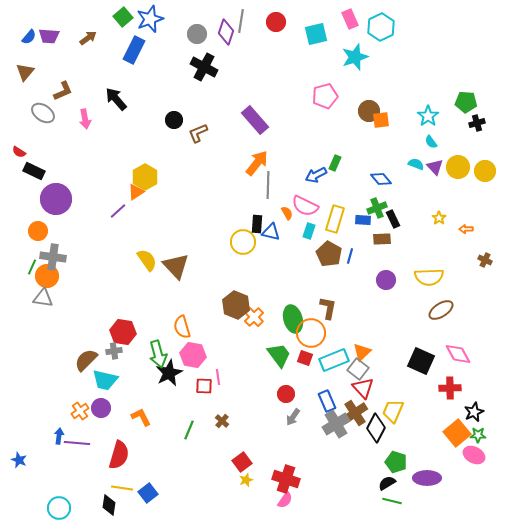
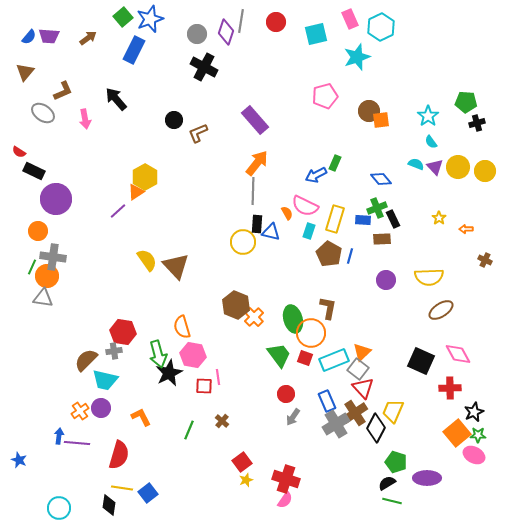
cyan star at (355, 57): moved 2 px right
gray line at (268, 185): moved 15 px left, 6 px down
